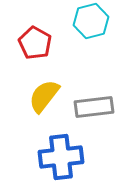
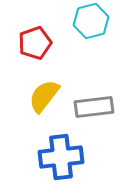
red pentagon: rotated 24 degrees clockwise
